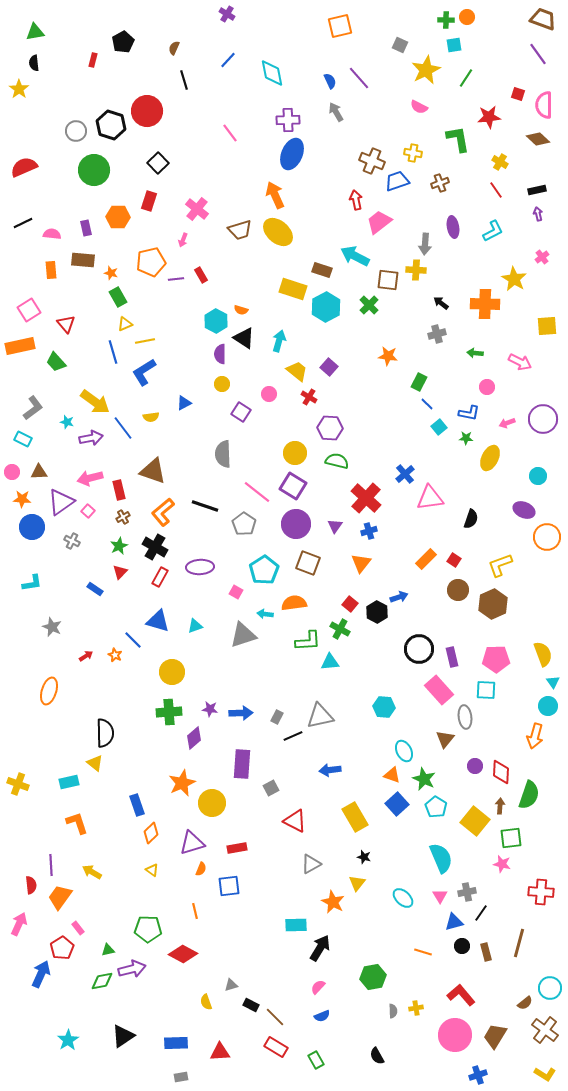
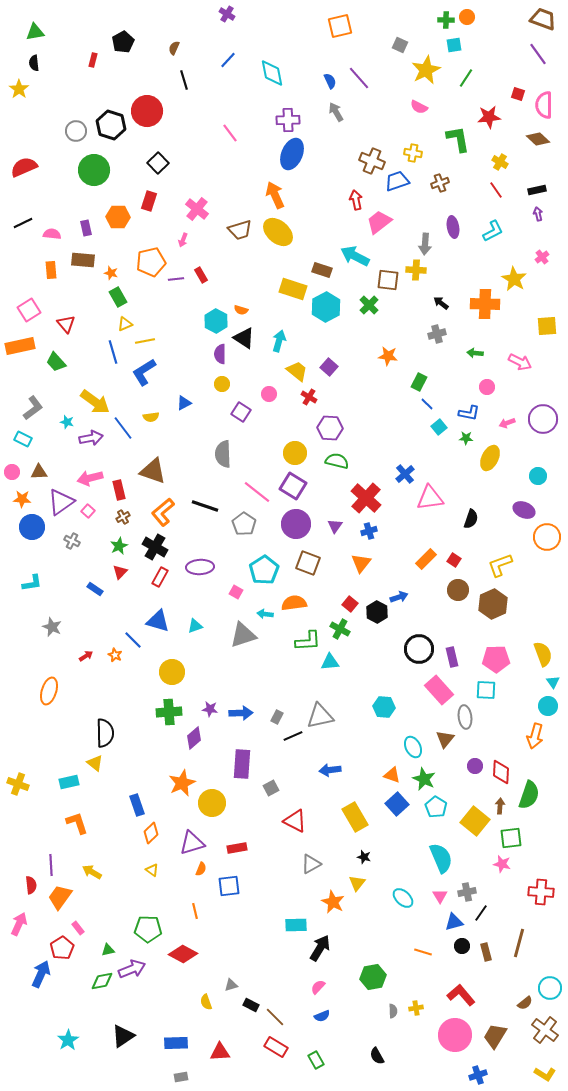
cyan ellipse at (404, 751): moved 9 px right, 4 px up
purple arrow at (132, 969): rotated 8 degrees counterclockwise
